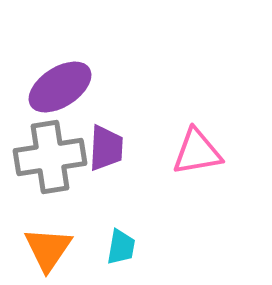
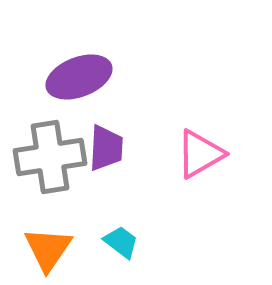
purple ellipse: moved 19 px right, 10 px up; rotated 12 degrees clockwise
pink triangle: moved 3 px right, 2 px down; rotated 20 degrees counterclockwise
cyan trapezoid: moved 5 px up; rotated 63 degrees counterclockwise
